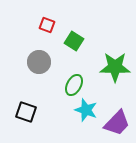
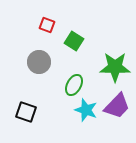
purple trapezoid: moved 17 px up
